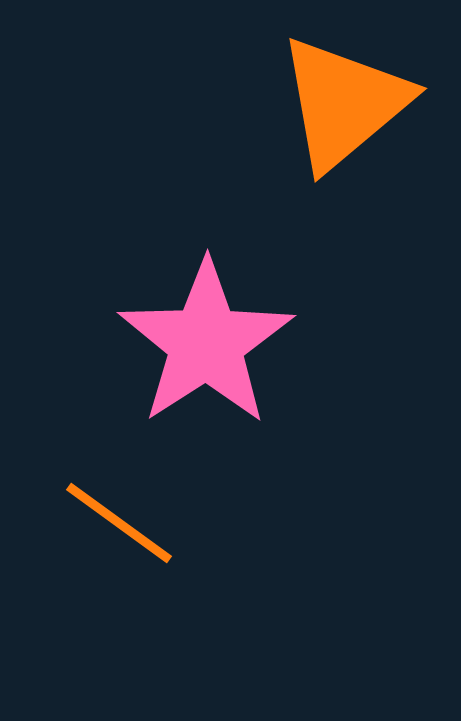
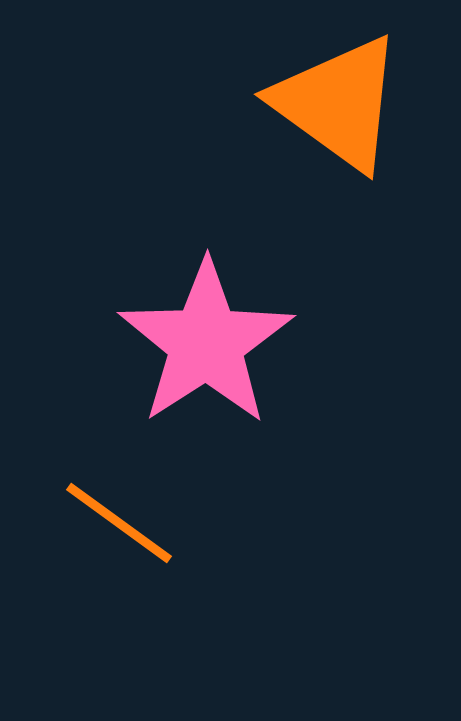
orange triangle: moved 6 px left; rotated 44 degrees counterclockwise
